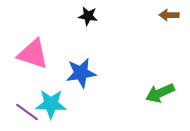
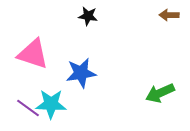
purple line: moved 1 px right, 4 px up
